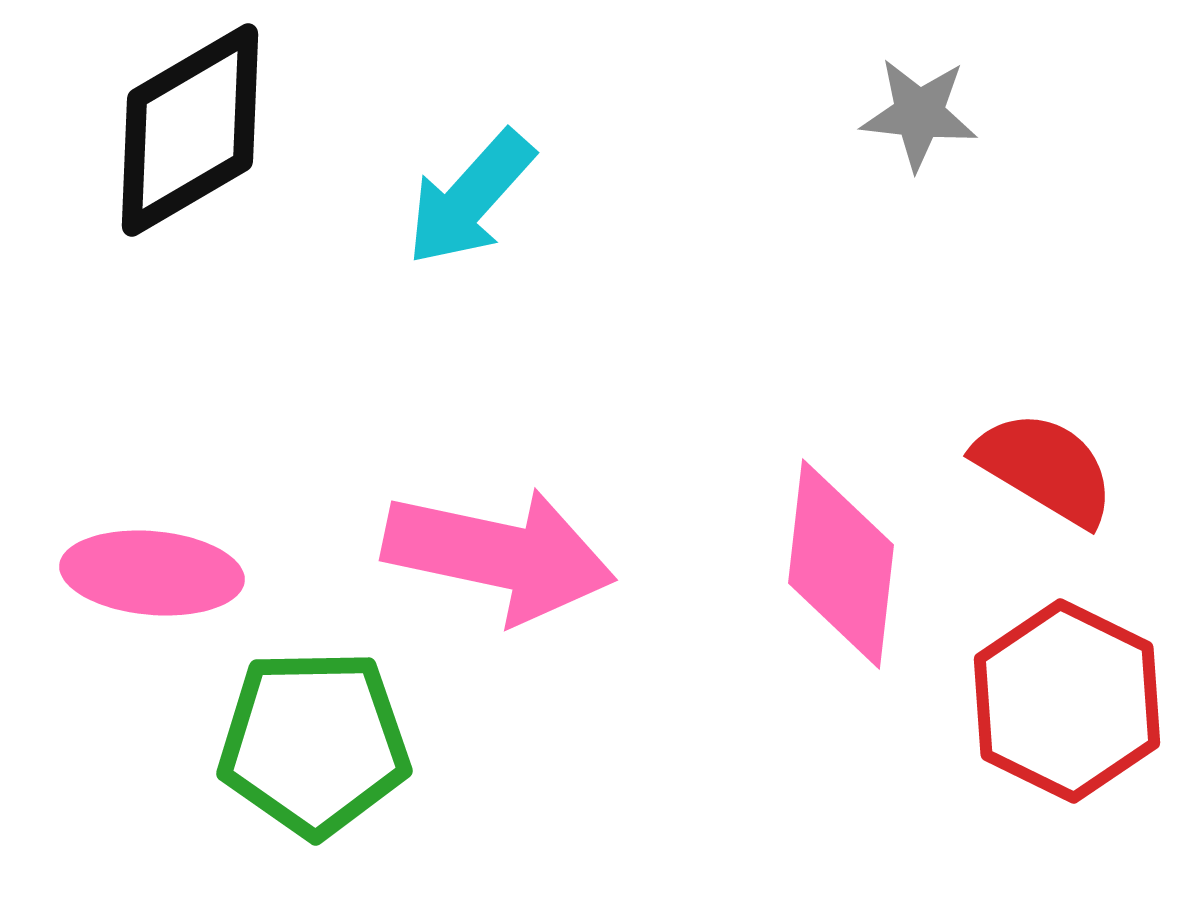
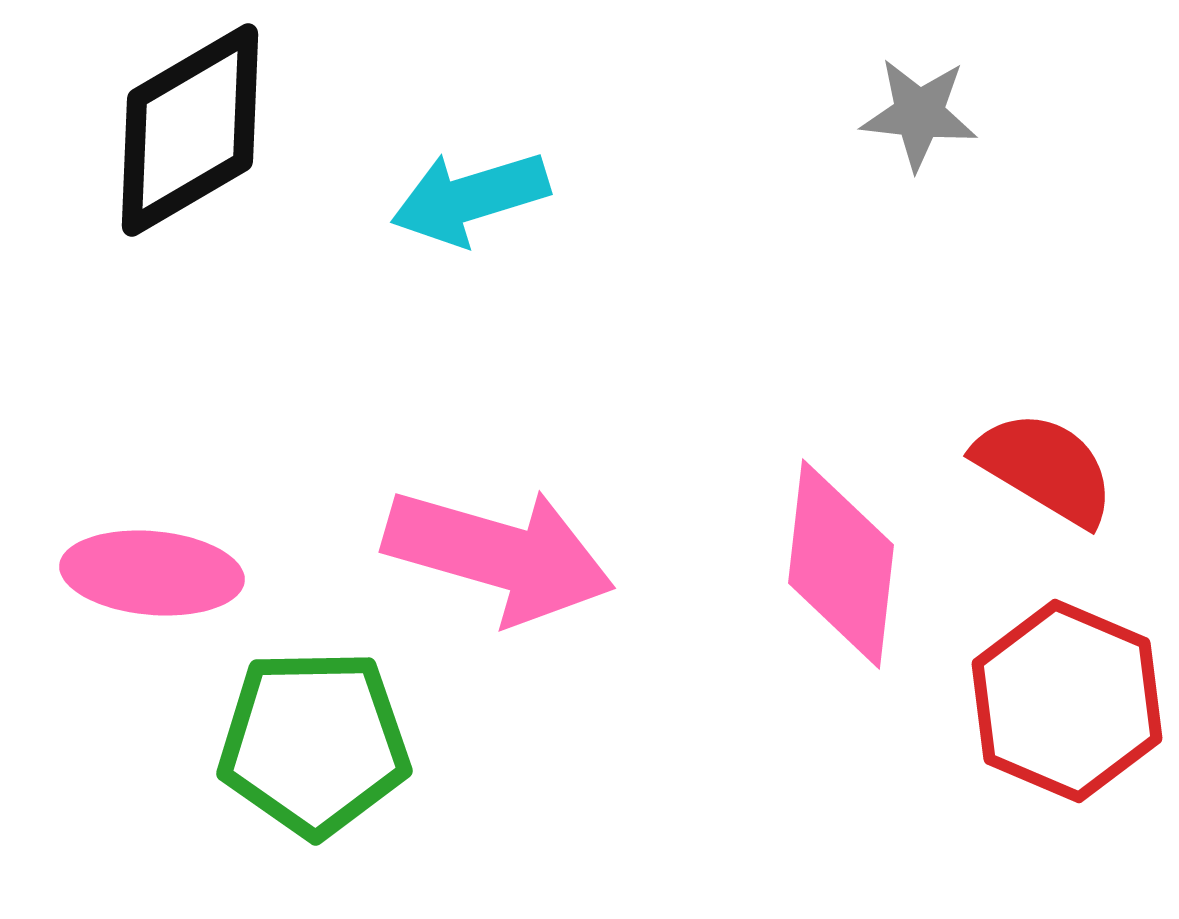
cyan arrow: rotated 31 degrees clockwise
pink arrow: rotated 4 degrees clockwise
red hexagon: rotated 3 degrees counterclockwise
